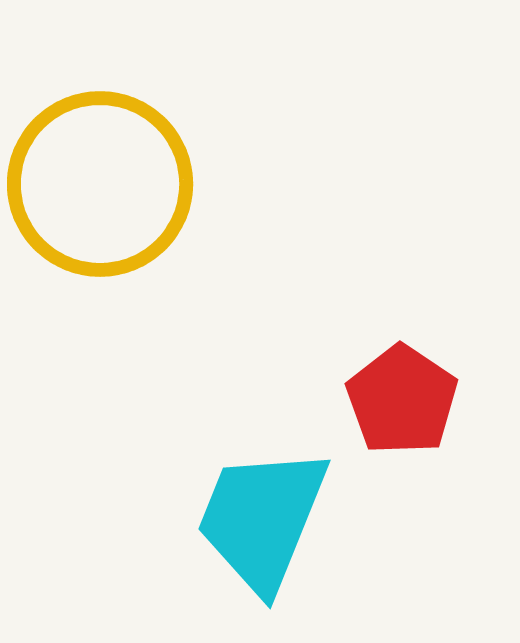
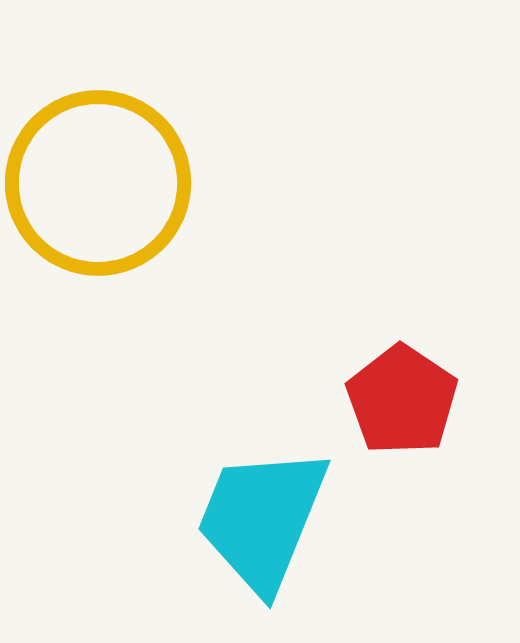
yellow circle: moved 2 px left, 1 px up
